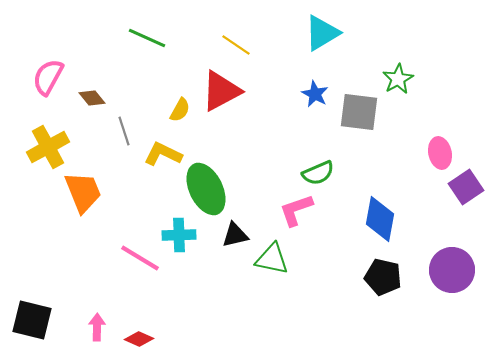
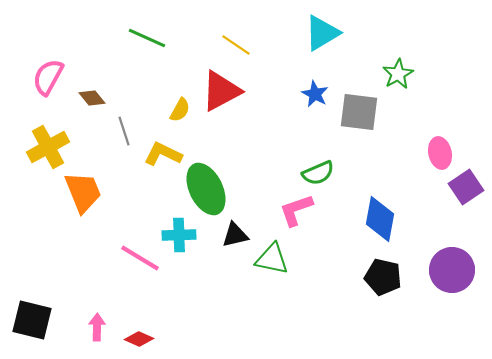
green star: moved 5 px up
